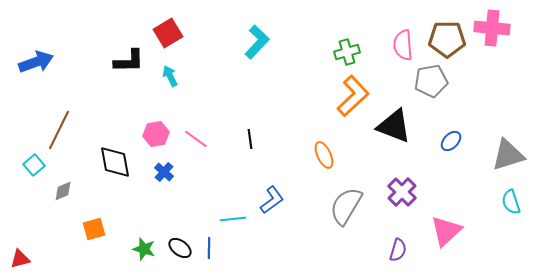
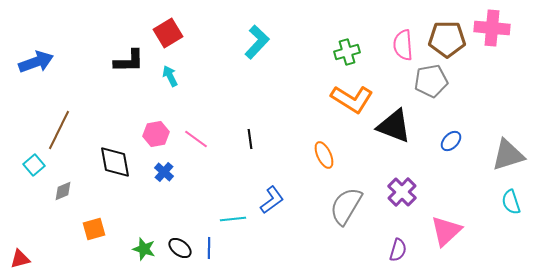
orange L-shape: moved 1 px left, 3 px down; rotated 75 degrees clockwise
